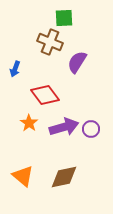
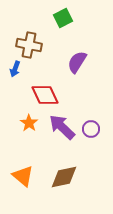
green square: moved 1 px left; rotated 24 degrees counterclockwise
brown cross: moved 21 px left, 3 px down; rotated 10 degrees counterclockwise
red diamond: rotated 12 degrees clockwise
purple arrow: moved 2 px left; rotated 120 degrees counterclockwise
